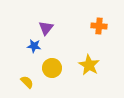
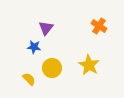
orange cross: rotated 28 degrees clockwise
blue star: moved 1 px down
yellow semicircle: moved 2 px right, 3 px up
